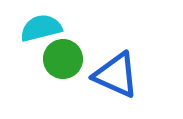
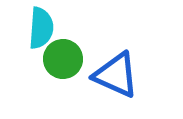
cyan semicircle: rotated 108 degrees clockwise
